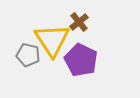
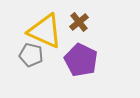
yellow triangle: moved 7 px left, 9 px up; rotated 33 degrees counterclockwise
gray pentagon: moved 3 px right
